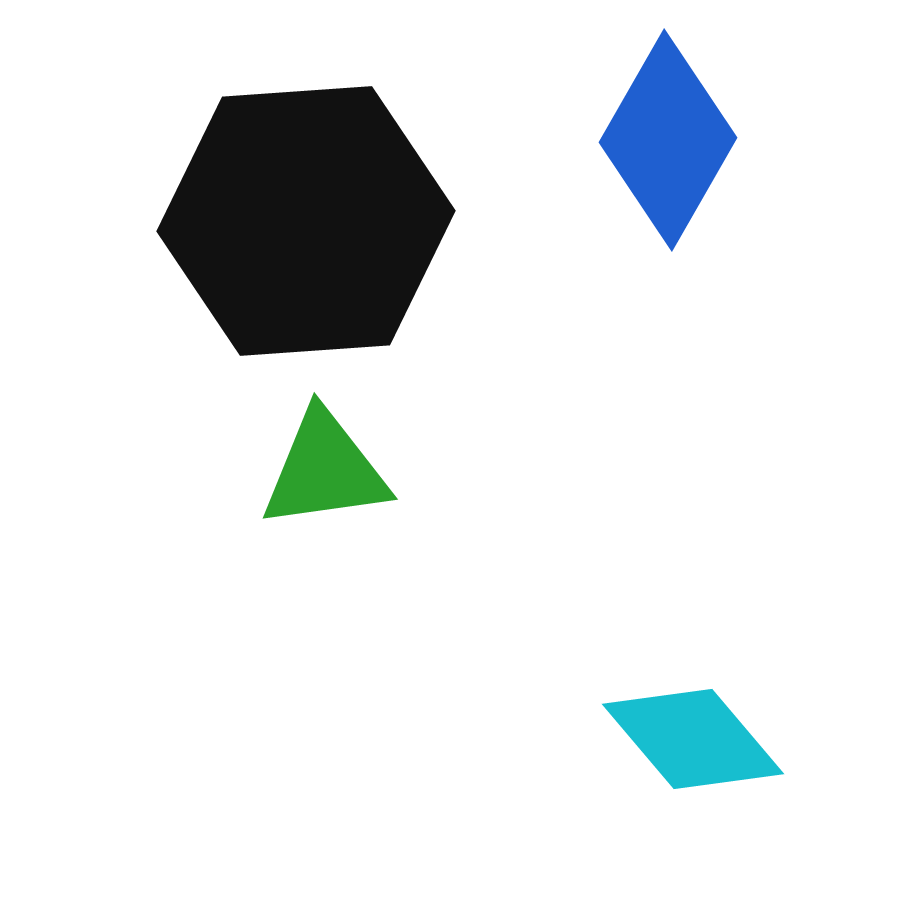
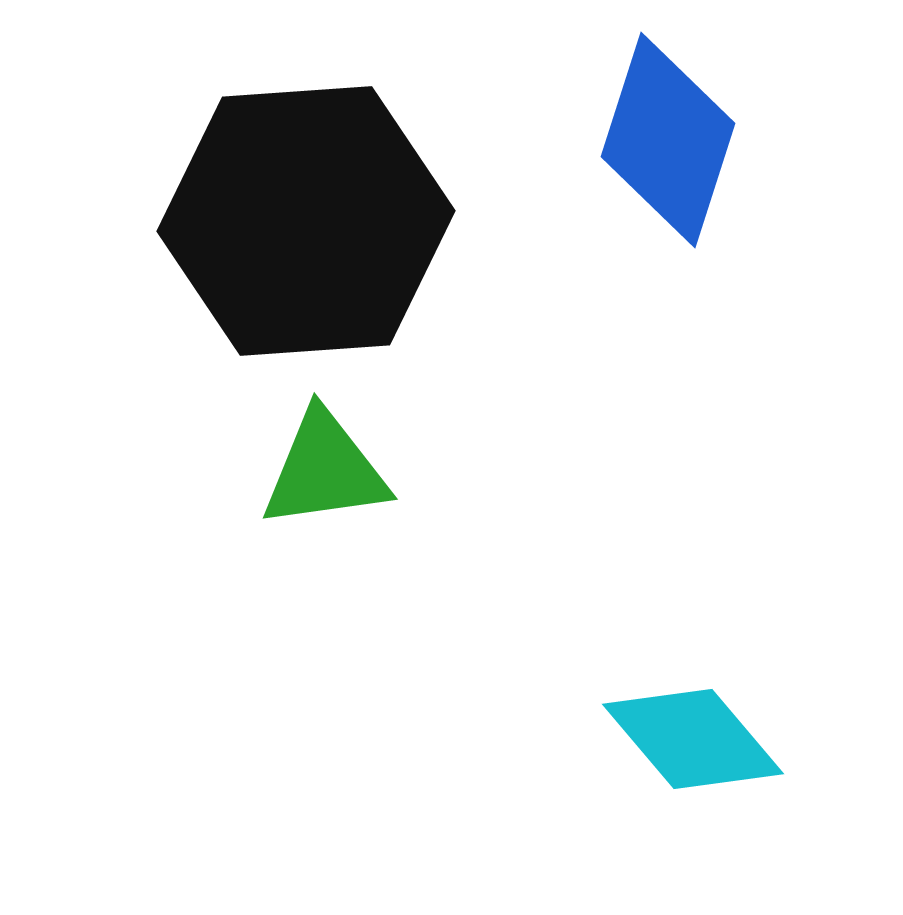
blue diamond: rotated 12 degrees counterclockwise
